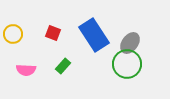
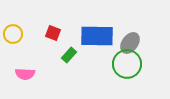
blue rectangle: moved 3 px right, 1 px down; rotated 56 degrees counterclockwise
green rectangle: moved 6 px right, 11 px up
pink semicircle: moved 1 px left, 4 px down
